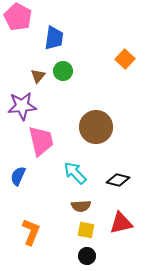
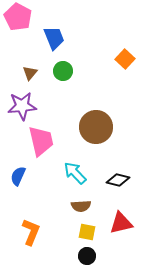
blue trapezoid: rotated 30 degrees counterclockwise
brown triangle: moved 8 px left, 3 px up
yellow square: moved 1 px right, 2 px down
